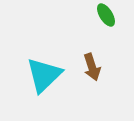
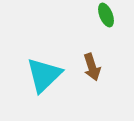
green ellipse: rotated 10 degrees clockwise
